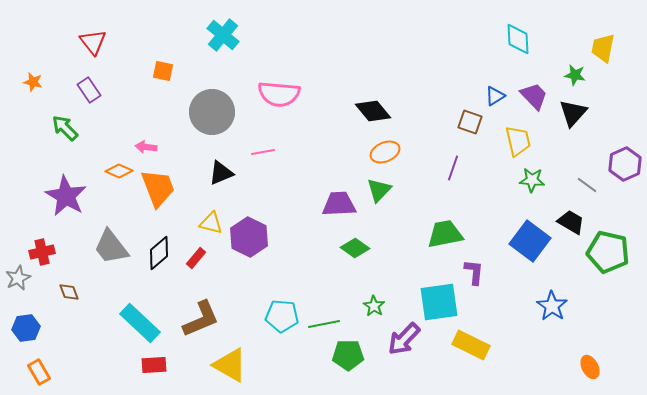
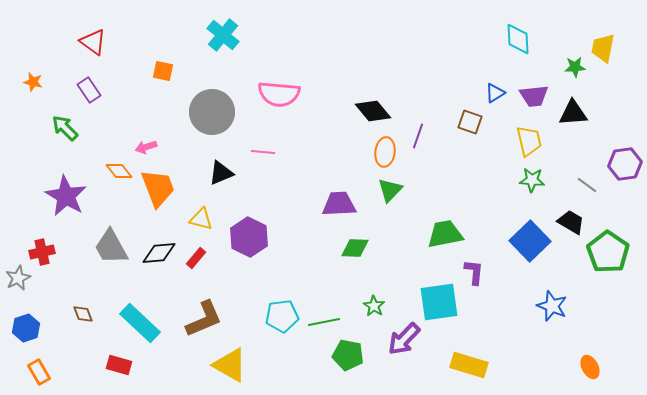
red triangle at (93, 42): rotated 16 degrees counterclockwise
green star at (575, 75): moved 8 px up; rotated 15 degrees counterclockwise
blue triangle at (495, 96): moved 3 px up
purple trapezoid at (534, 96): rotated 128 degrees clockwise
black triangle at (573, 113): rotated 44 degrees clockwise
yellow trapezoid at (518, 141): moved 11 px right
pink arrow at (146, 147): rotated 25 degrees counterclockwise
pink line at (263, 152): rotated 15 degrees clockwise
orange ellipse at (385, 152): rotated 60 degrees counterclockwise
purple hexagon at (625, 164): rotated 16 degrees clockwise
purple line at (453, 168): moved 35 px left, 32 px up
orange diamond at (119, 171): rotated 28 degrees clockwise
green triangle at (379, 190): moved 11 px right
yellow triangle at (211, 223): moved 10 px left, 4 px up
blue square at (530, 241): rotated 9 degrees clockwise
gray trapezoid at (111, 247): rotated 9 degrees clockwise
green diamond at (355, 248): rotated 32 degrees counterclockwise
green pentagon at (608, 252): rotated 21 degrees clockwise
black diamond at (159, 253): rotated 36 degrees clockwise
brown diamond at (69, 292): moved 14 px right, 22 px down
blue star at (552, 306): rotated 12 degrees counterclockwise
cyan pentagon at (282, 316): rotated 12 degrees counterclockwise
brown L-shape at (201, 319): moved 3 px right
green line at (324, 324): moved 2 px up
blue hexagon at (26, 328): rotated 12 degrees counterclockwise
yellow rectangle at (471, 345): moved 2 px left, 20 px down; rotated 9 degrees counterclockwise
green pentagon at (348, 355): rotated 12 degrees clockwise
red rectangle at (154, 365): moved 35 px left; rotated 20 degrees clockwise
